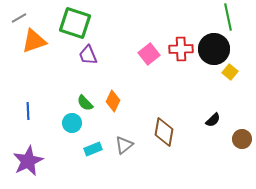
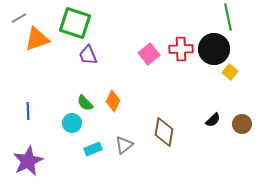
orange triangle: moved 3 px right, 2 px up
brown circle: moved 15 px up
